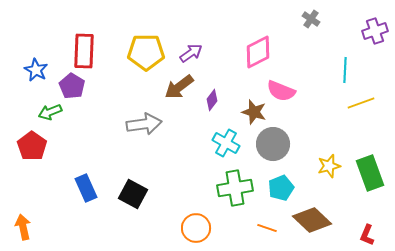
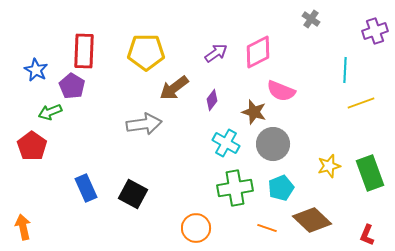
purple arrow: moved 25 px right
brown arrow: moved 5 px left, 1 px down
